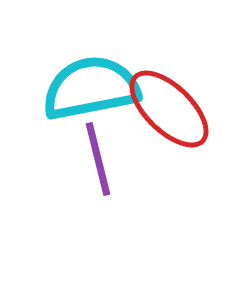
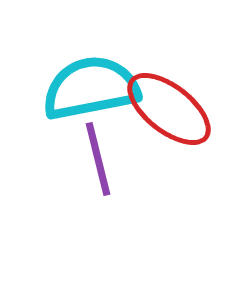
red ellipse: rotated 6 degrees counterclockwise
